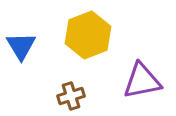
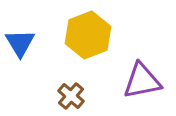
blue triangle: moved 1 px left, 3 px up
brown cross: rotated 32 degrees counterclockwise
